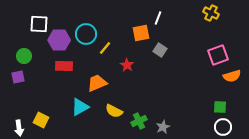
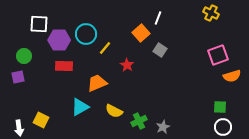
orange square: rotated 30 degrees counterclockwise
